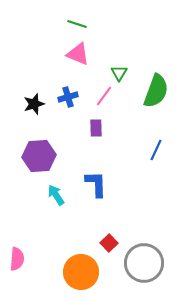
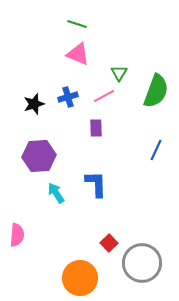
pink line: rotated 25 degrees clockwise
cyan arrow: moved 2 px up
pink semicircle: moved 24 px up
gray circle: moved 2 px left
orange circle: moved 1 px left, 6 px down
